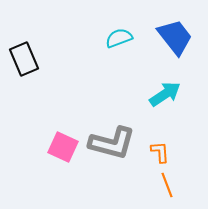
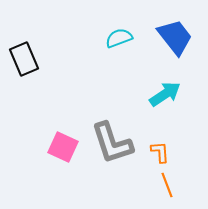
gray L-shape: rotated 57 degrees clockwise
